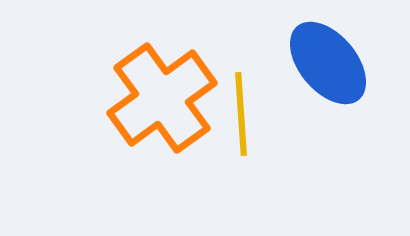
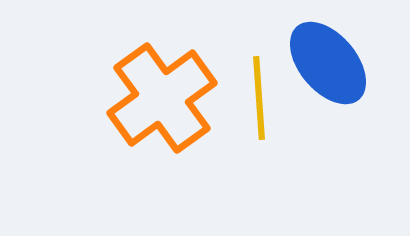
yellow line: moved 18 px right, 16 px up
